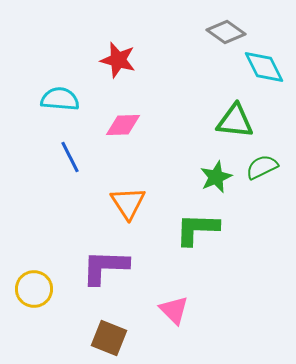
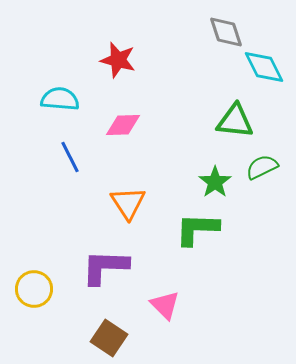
gray diamond: rotated 36 degrees clockwise
green star: moved 1 px left, 5 px down; rotated 12 degrees counterclockwise
pink triangle: moved 9 px left, 5 px up
brown square: rotated 12 degrees clockwise
